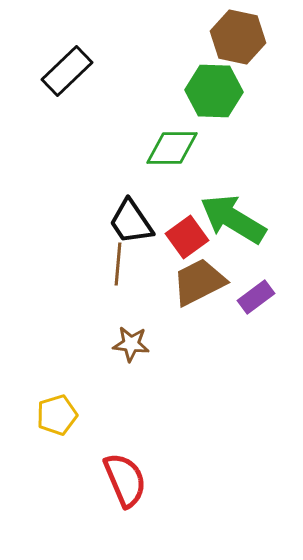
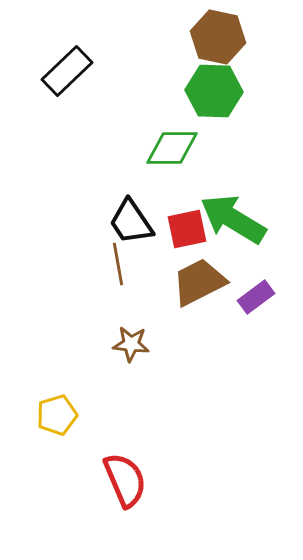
brown hexagon: moved 20 px left
red square: moved 8 px up; rotated 24 degrees clockwise
brown line: rotated 15 degrees counterclockwise
